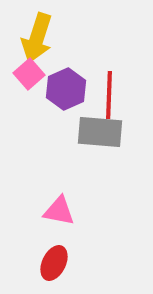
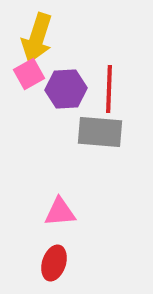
pink square: rotated 12 degrees clockwise
purple hexagon: rotated 21 degrees clockwise
red line: moved 6 px up
pink triangle: moved 1 px right, 1 px down; rotated 16 degrees counterclockwise
red ellipse: rotated 8 degrees counterclockwise
